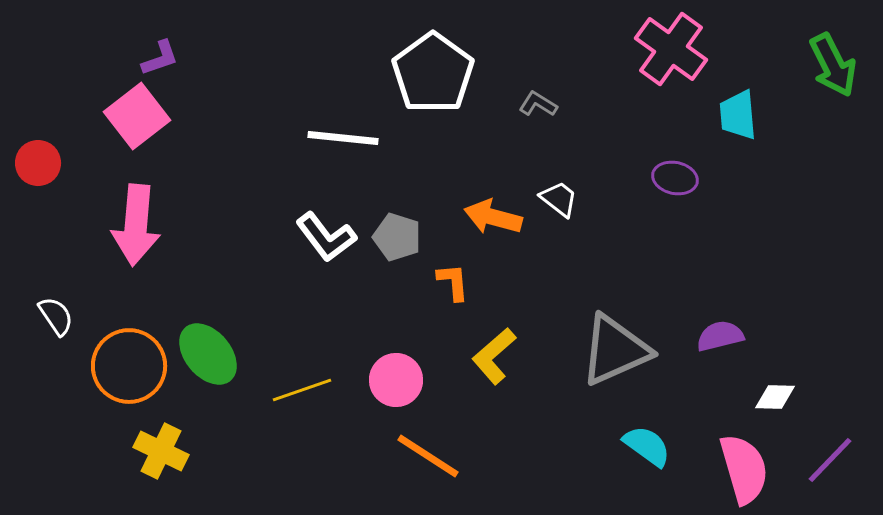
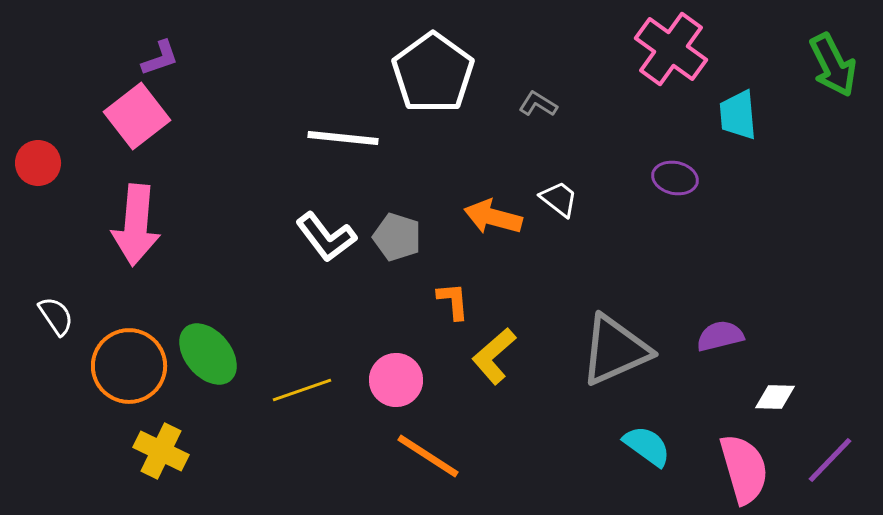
orange L-shape: moved 19 px down
